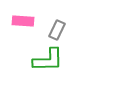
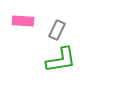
green L-shape: moved 13 px right; rotated 8 degrees counterclockwise
